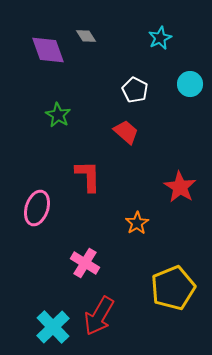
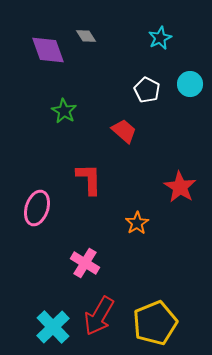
white pentagon: moved 12 px right
green star: moved 6 px right, 4 px up
red trapezoid: moved 2 px left, 1 px up
red L-shape: moved 1 px right, 3 px down
yellow pentagon: moved 18 px left, 35 px down
